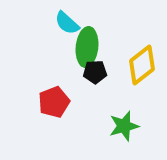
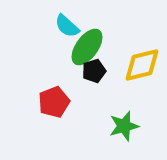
cyan semicircle: moved 3 px down
green ellipse: rotated 30 degrees clockwise
yellow diamond: rotated 24 degrees clockwise
black pentagon: moved 1 px left, 1 px up; rotated 15 degrees counterclockwise
